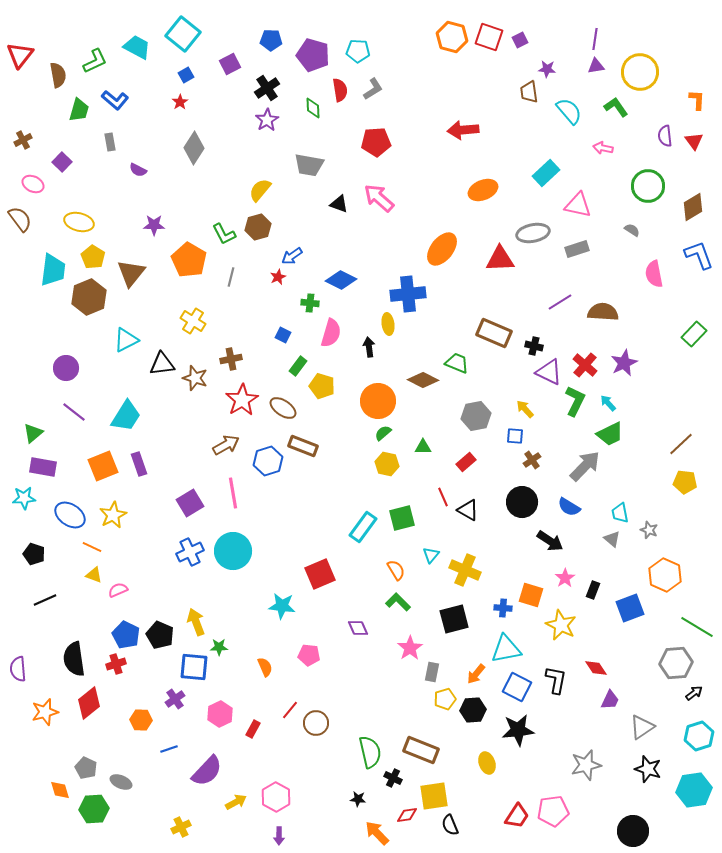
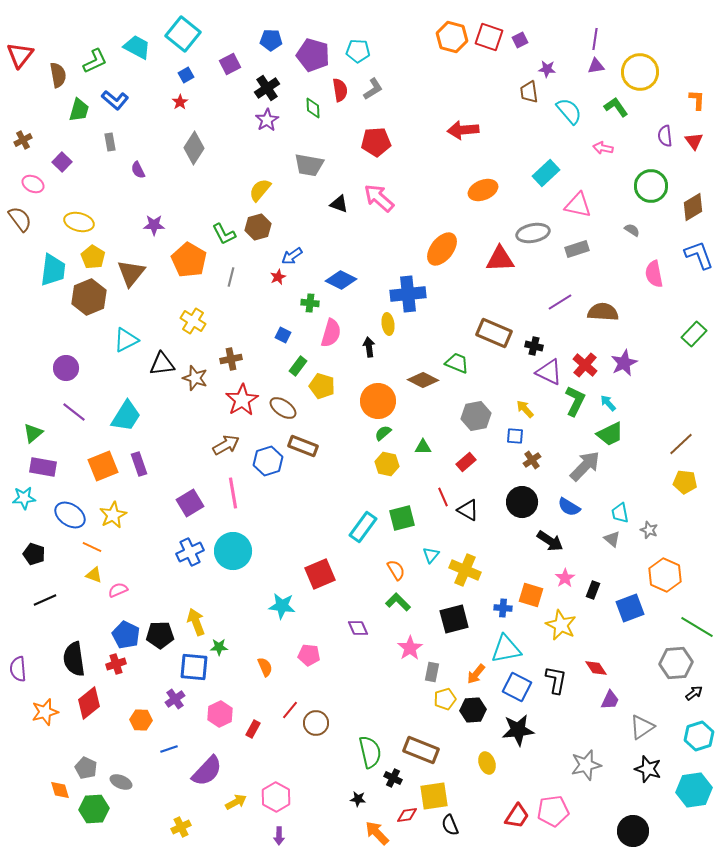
purple semicircle at (138, 170): rotated 36 degrees clockwise
green circle at (648, 186): moved 3 px right
black pentagon at (160, 635): rotated 24 degrees counterclockwise
